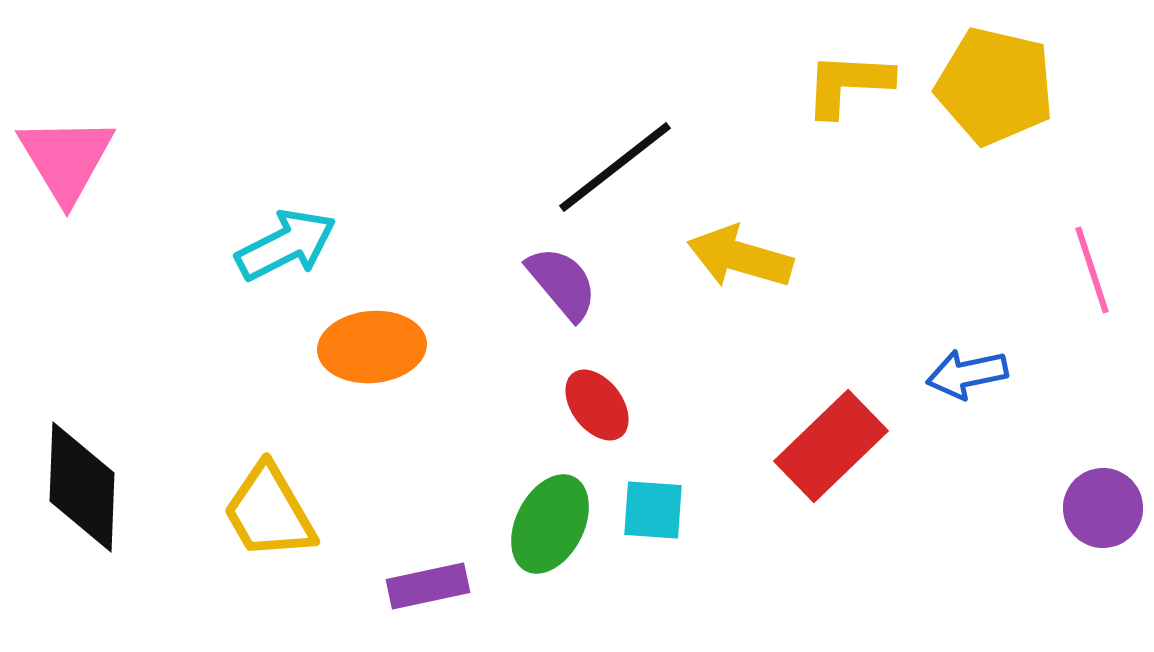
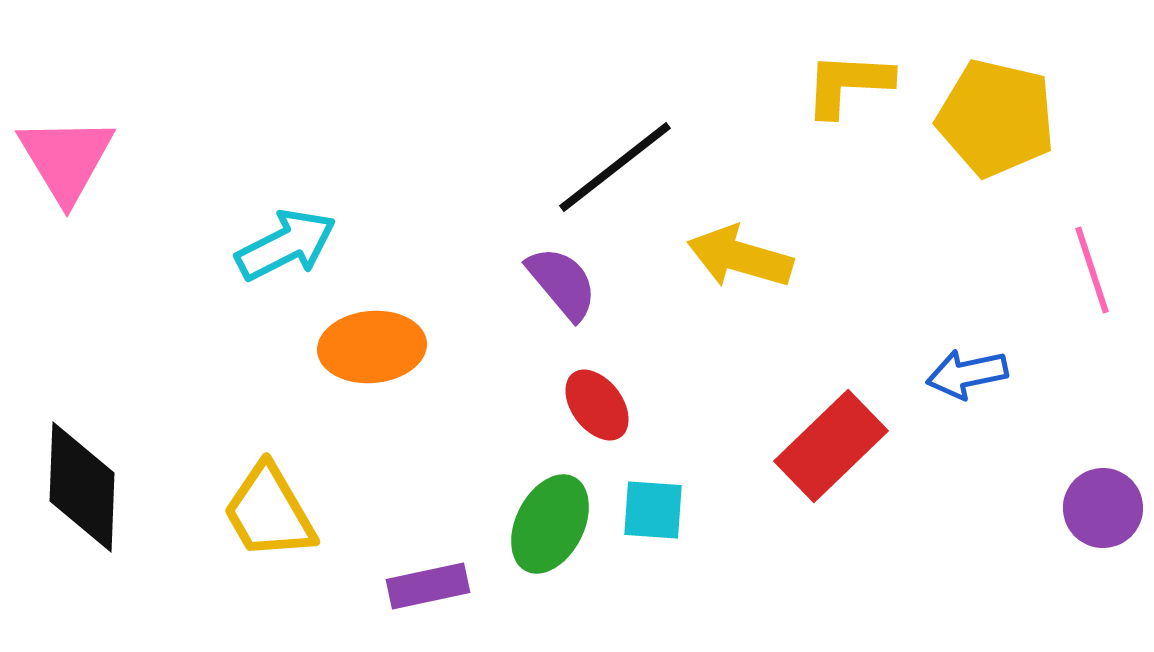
yellow pentagon: moved 1 px right, 32 px down
